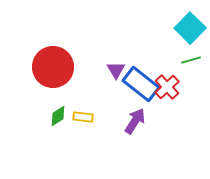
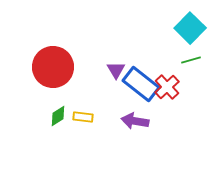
purple arrow: rotated 112 degrees counterclockwise
